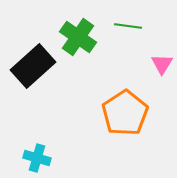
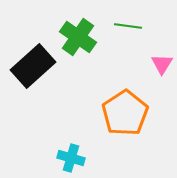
cyan cross: moved 34 px right
